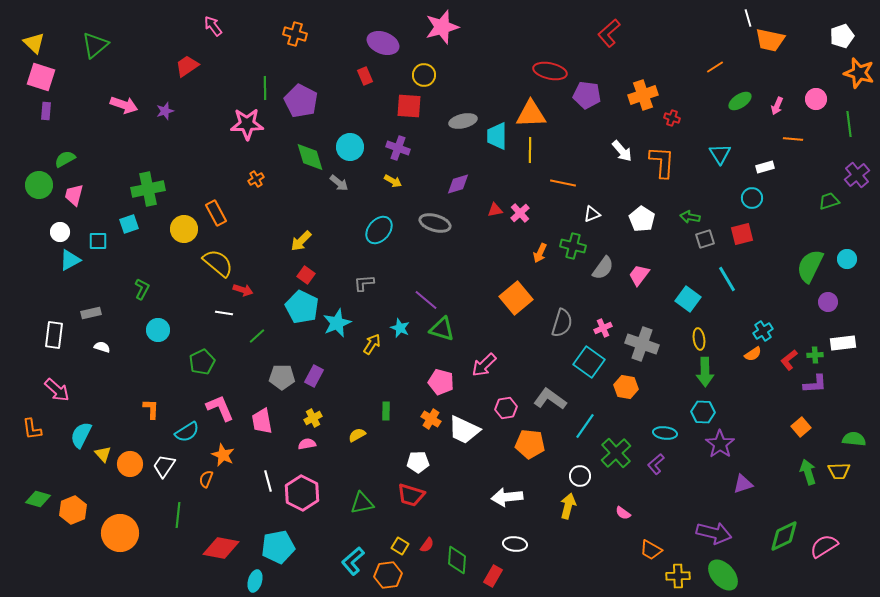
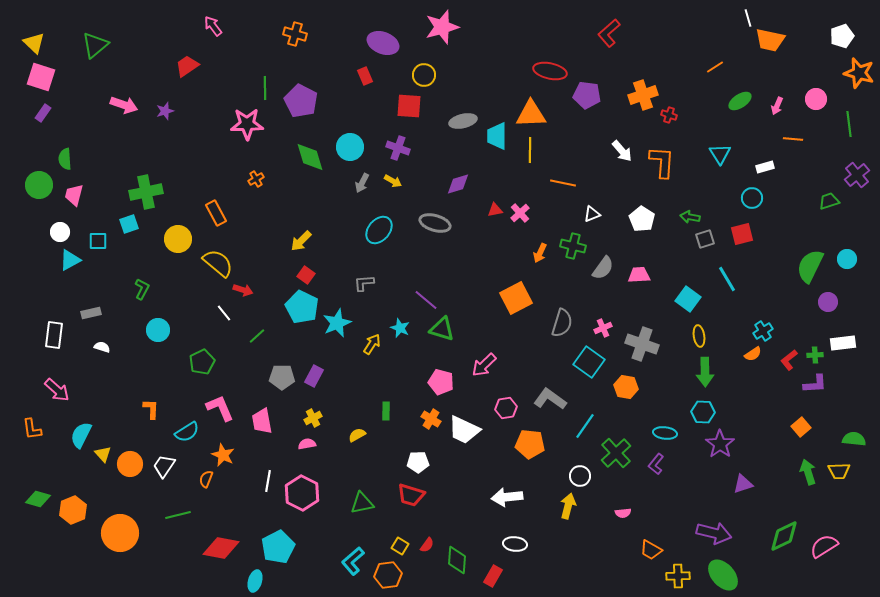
purple rectangle at (46, 111): moved 3 px left, 2 px down; rotated 30 degrees clockwise
red cross at (672, 118): moved 3 px left, 3 px up
green semicircle at (65, 159): rotated 65 degrees counterclockwise
gray arrow at (339, 183): moved 23 px right; rotated 78 degrees clockwise
green cross at (148, 189): moved 2 px left, 3 px down
yellow circle at (184, 229): moved 6 px left, 10 px down
pink trapezoid at (639, 275): rotated 50 degrees clockwise
orange square at (516, 298): rotated 12 degrees clockwise
white line at (224, 313): rotated 42 degrees clockwise
yellow ellipse at (699, 339): moved 3 px up
purple L-shape at (656, 464): rotated 10 degrees counterclockwise
white line at (268, 481): rotated 25 degrees clockwise
pink semicircle at (623, 513): rotated 42 degrees counterclockwise
green line at (178, 515): rotated 70 degrees clockwise
cyan pentagon at (278, 547): rotated 16 degrees counterclockwise
